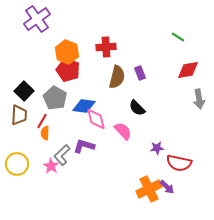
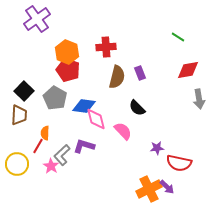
red line: moved 4 px left, 25 px down
